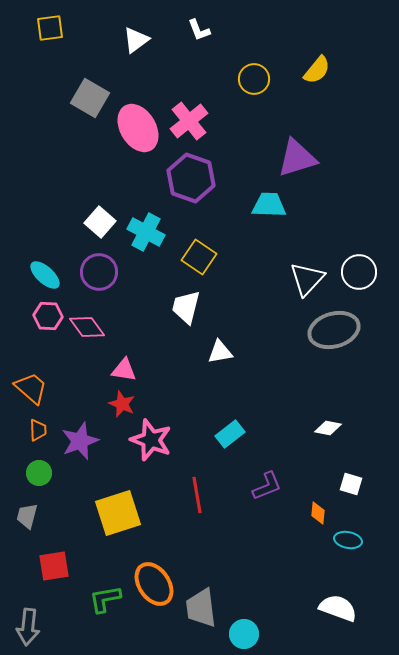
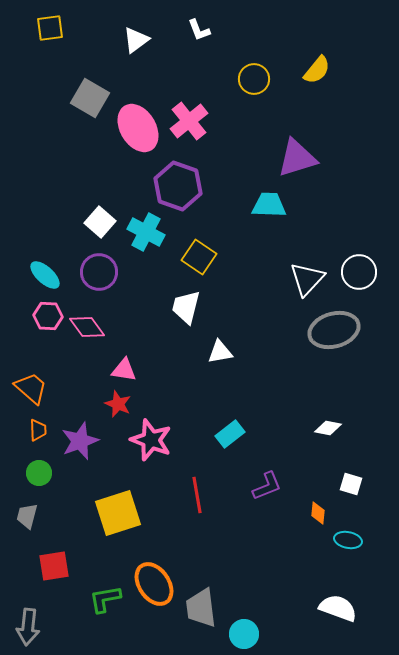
purple hexagon at (191, 178): moved 13 px left, 8 px down
red star at (122, 404): moved 4 px left
